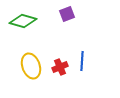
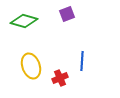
green diamond: moved 1 px right
red cross: moved 11 px down
